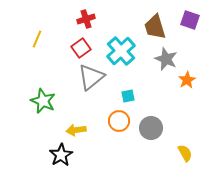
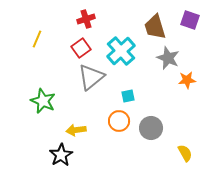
gray star: moved 2 px right, 1 px up
orange star: rotated 24 degrees clockwise
